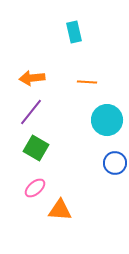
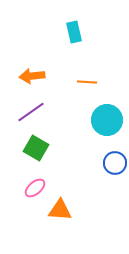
orange arrow: moved 2 px up
purple line: rotated 16 degrees clockwise
